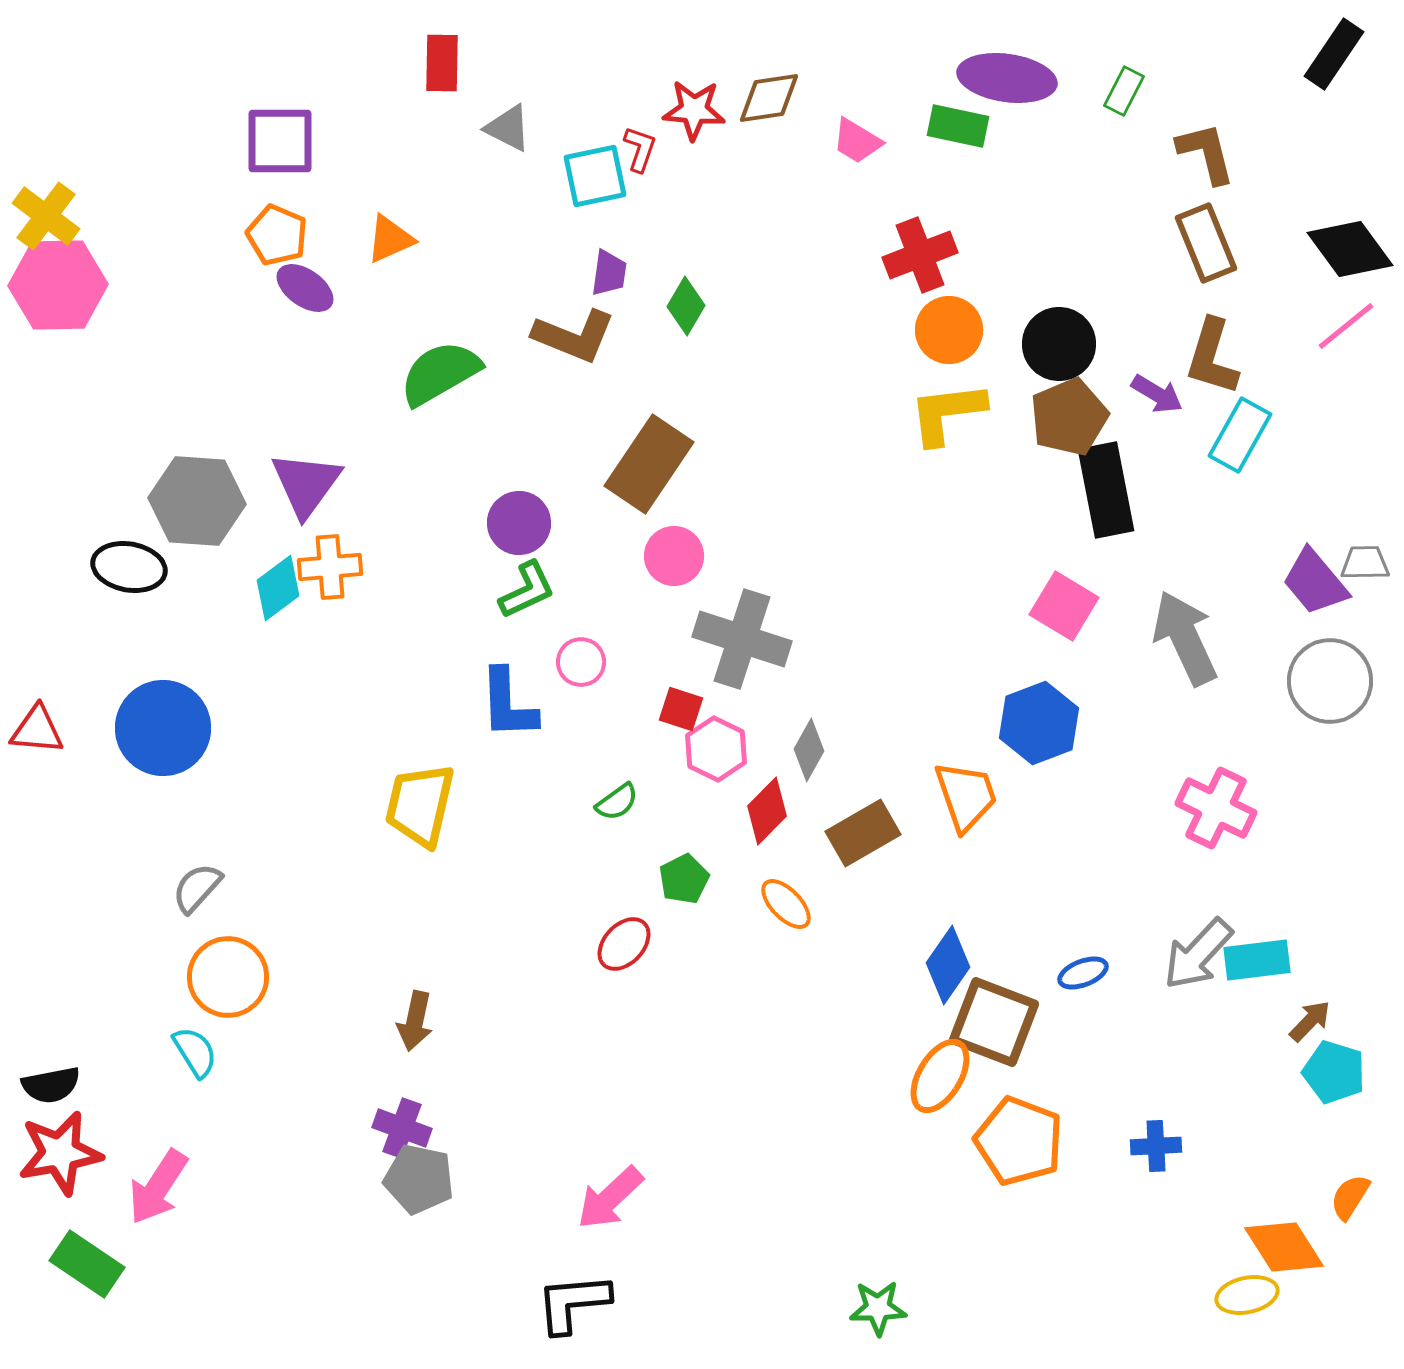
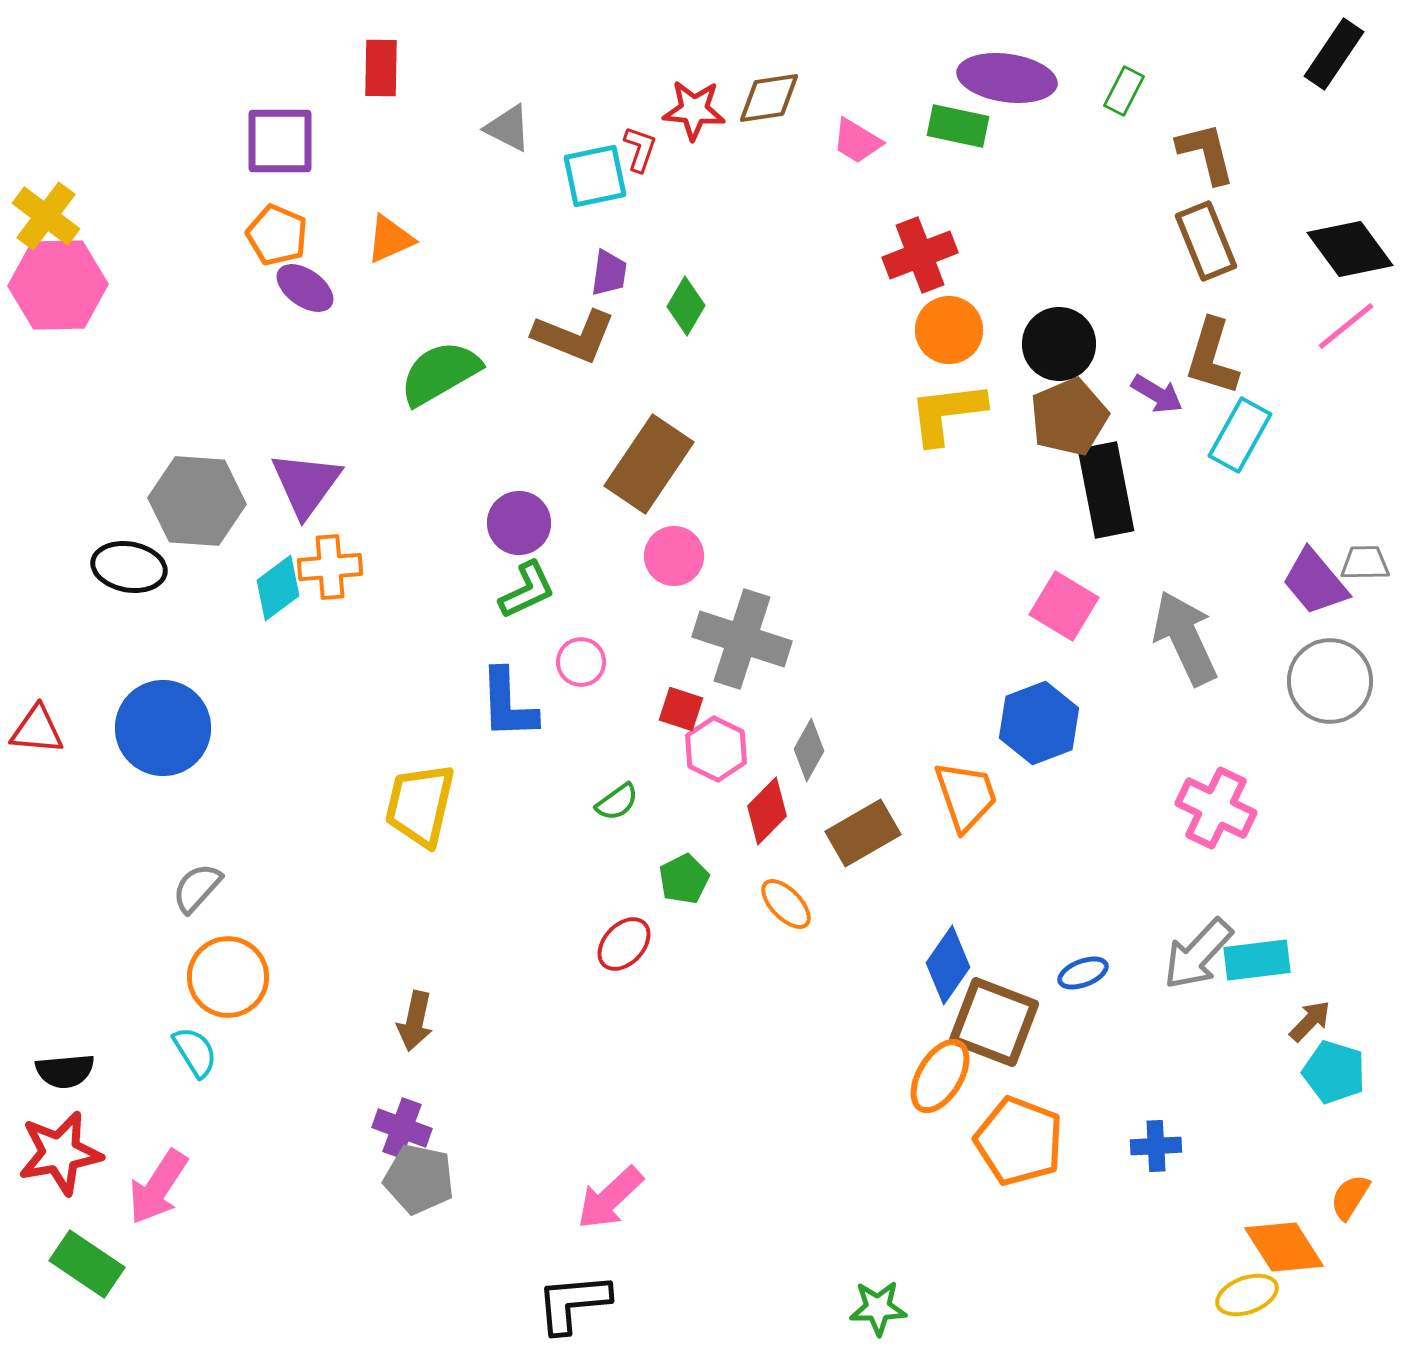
red rectangle at (442, 63): moved 61 px left, 5 px down
brown rectangle at (1206, 243): moved 2 px up
black semicircle at (51, 1085): moved 14 px right, 14 px up; rotated 6 degrees clockwise
yellow ellipse at (1247, 1295): rotated 8 degrees counterclockwise
